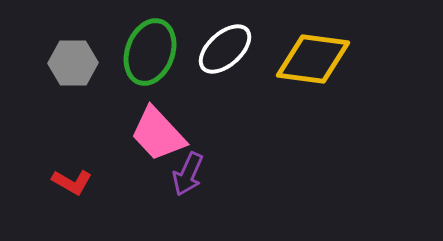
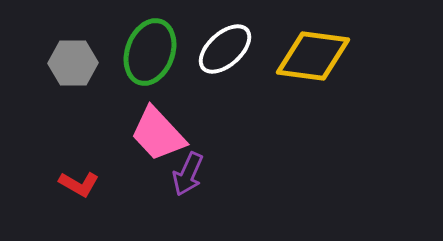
yellow diamond: moved 3 px up
red L-shape: moved 7 px right, 2 px down
